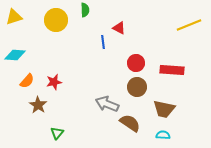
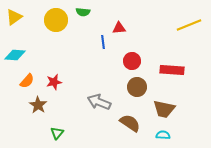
green semicircle: moved 2 px left, 2 px down; rotated 96 degrees clockwise
yellow triangle: rotated 18 degrees counterclockwise
red triangle: rotated 32 degrees counterclockwise
red circle: moved 4 px left, 2 px up
gray arrow: moved 8 px left, 2 px up
